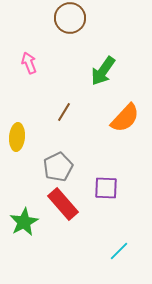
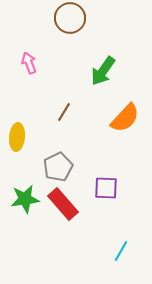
green star: moved 1 px right, 23 px up; rotated 20 degrees clockwise
cyan line: moved 2 px right; rotated 15 degrees counterclockwise
